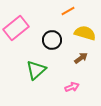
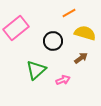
orange line: moved 1 px right, 2 px down
black circle: moved 1 px right, 1 px down
pink arrow: moved 9 px left, 7 px up
